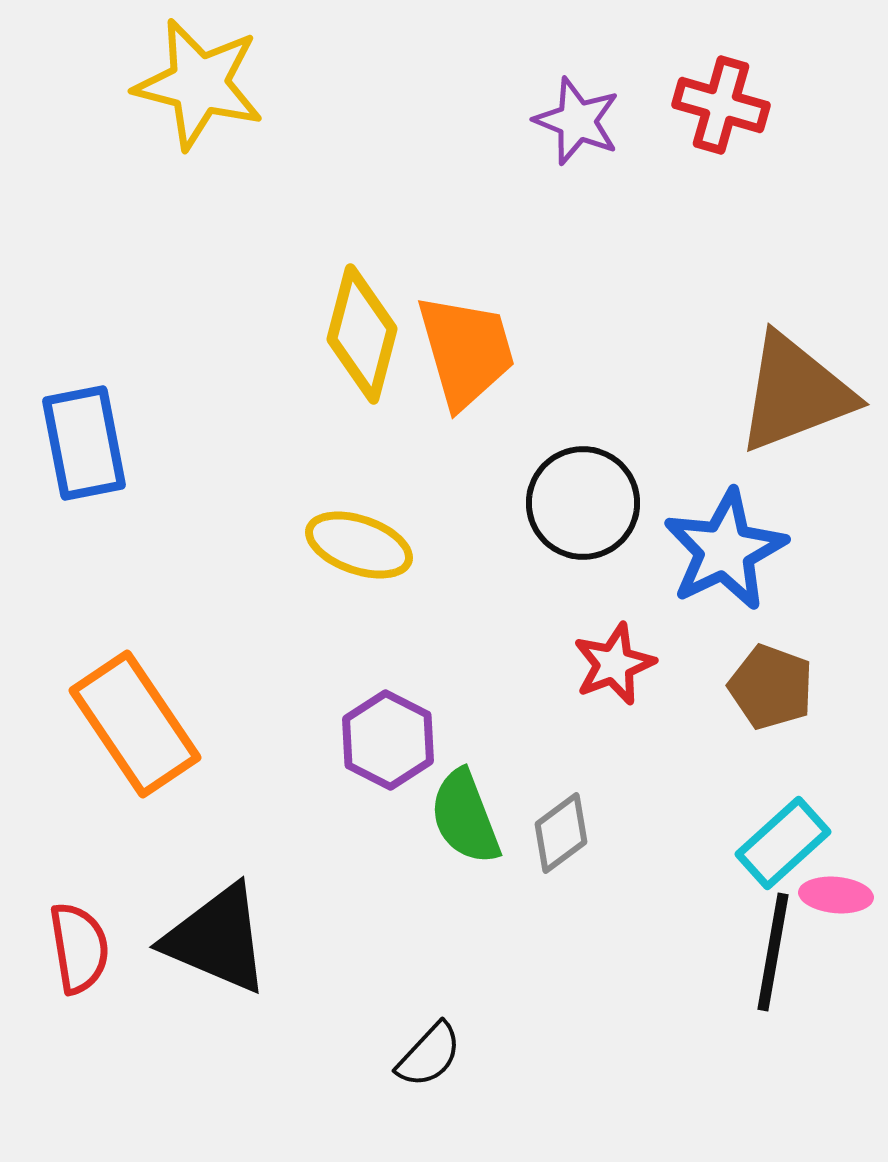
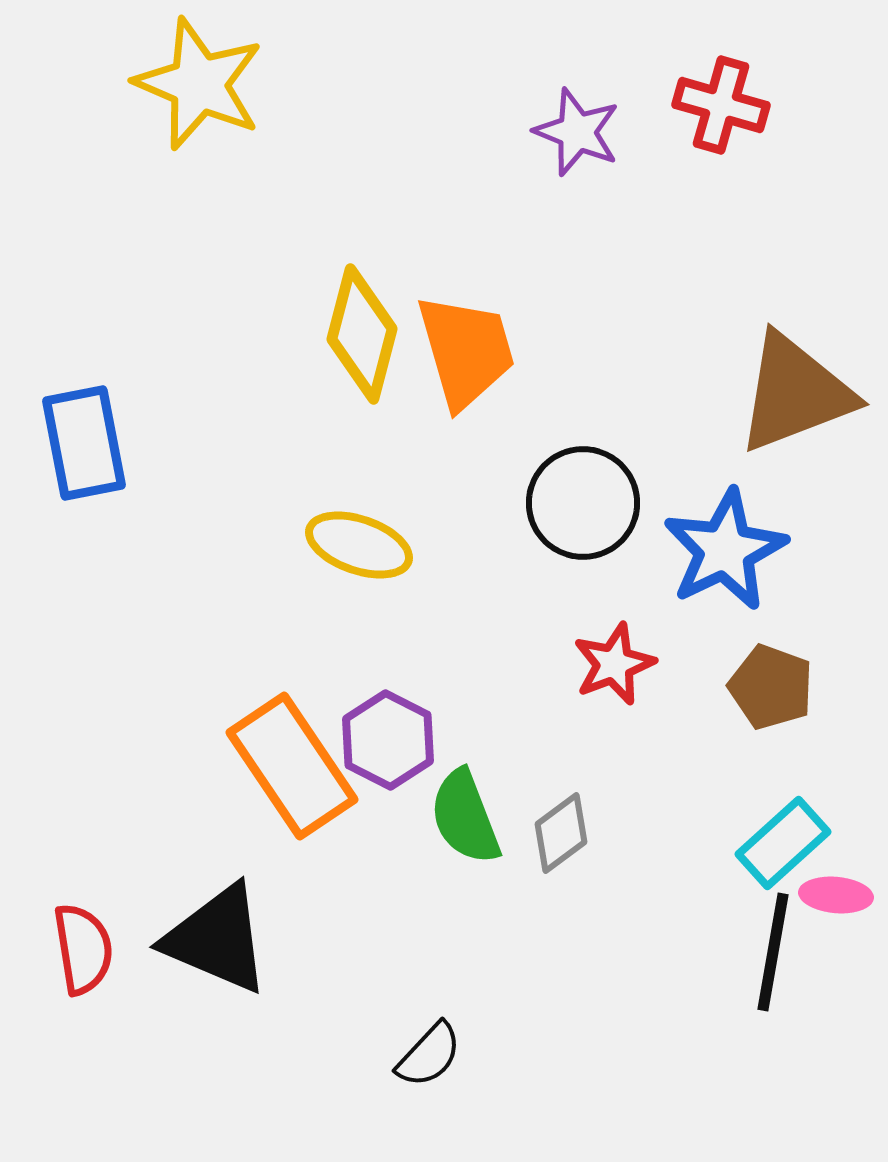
yellow star: rotated 9 degrees clockwise
purple star: moved 11 px down
orange rectangle: moved 157 px right, 42 px down
red semicircle: moved 4 px right, 1 px down
